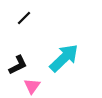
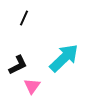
black line: rotated 21 degrees counterclockwise
